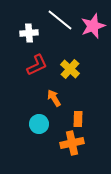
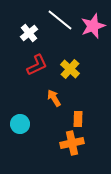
white cross: rotated 36 degrees counterclockwise
cyan circle: moved 19 px left
